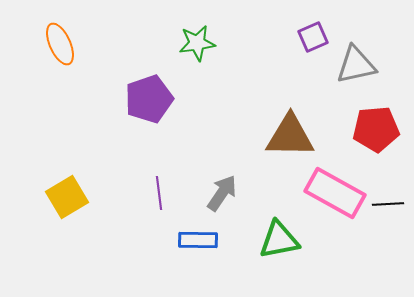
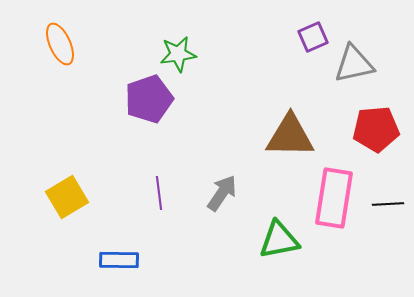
green star: moved 19 px left, 11 px down
gray triangle: moved 2 px left, 1 px up
pink rectangle: moved 1 px left, 5 px down; rotated 70 degrees clockwise
blue rectangle: moved 79 px left, 20 px down
